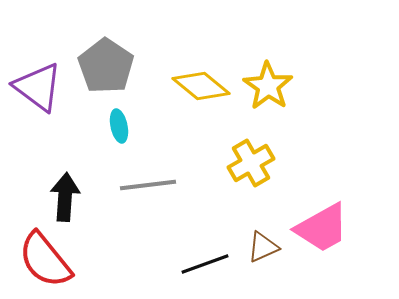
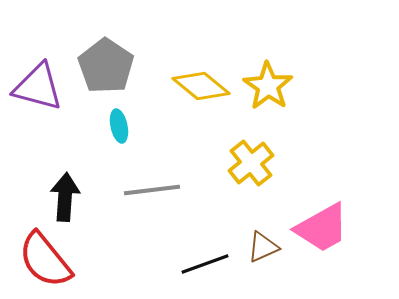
purple triangle: rotated 22 degrees counterclockwise
yellow cross: rotated 9 degrees counterclockwise
gray line: moved 4 px right, 5 px down
